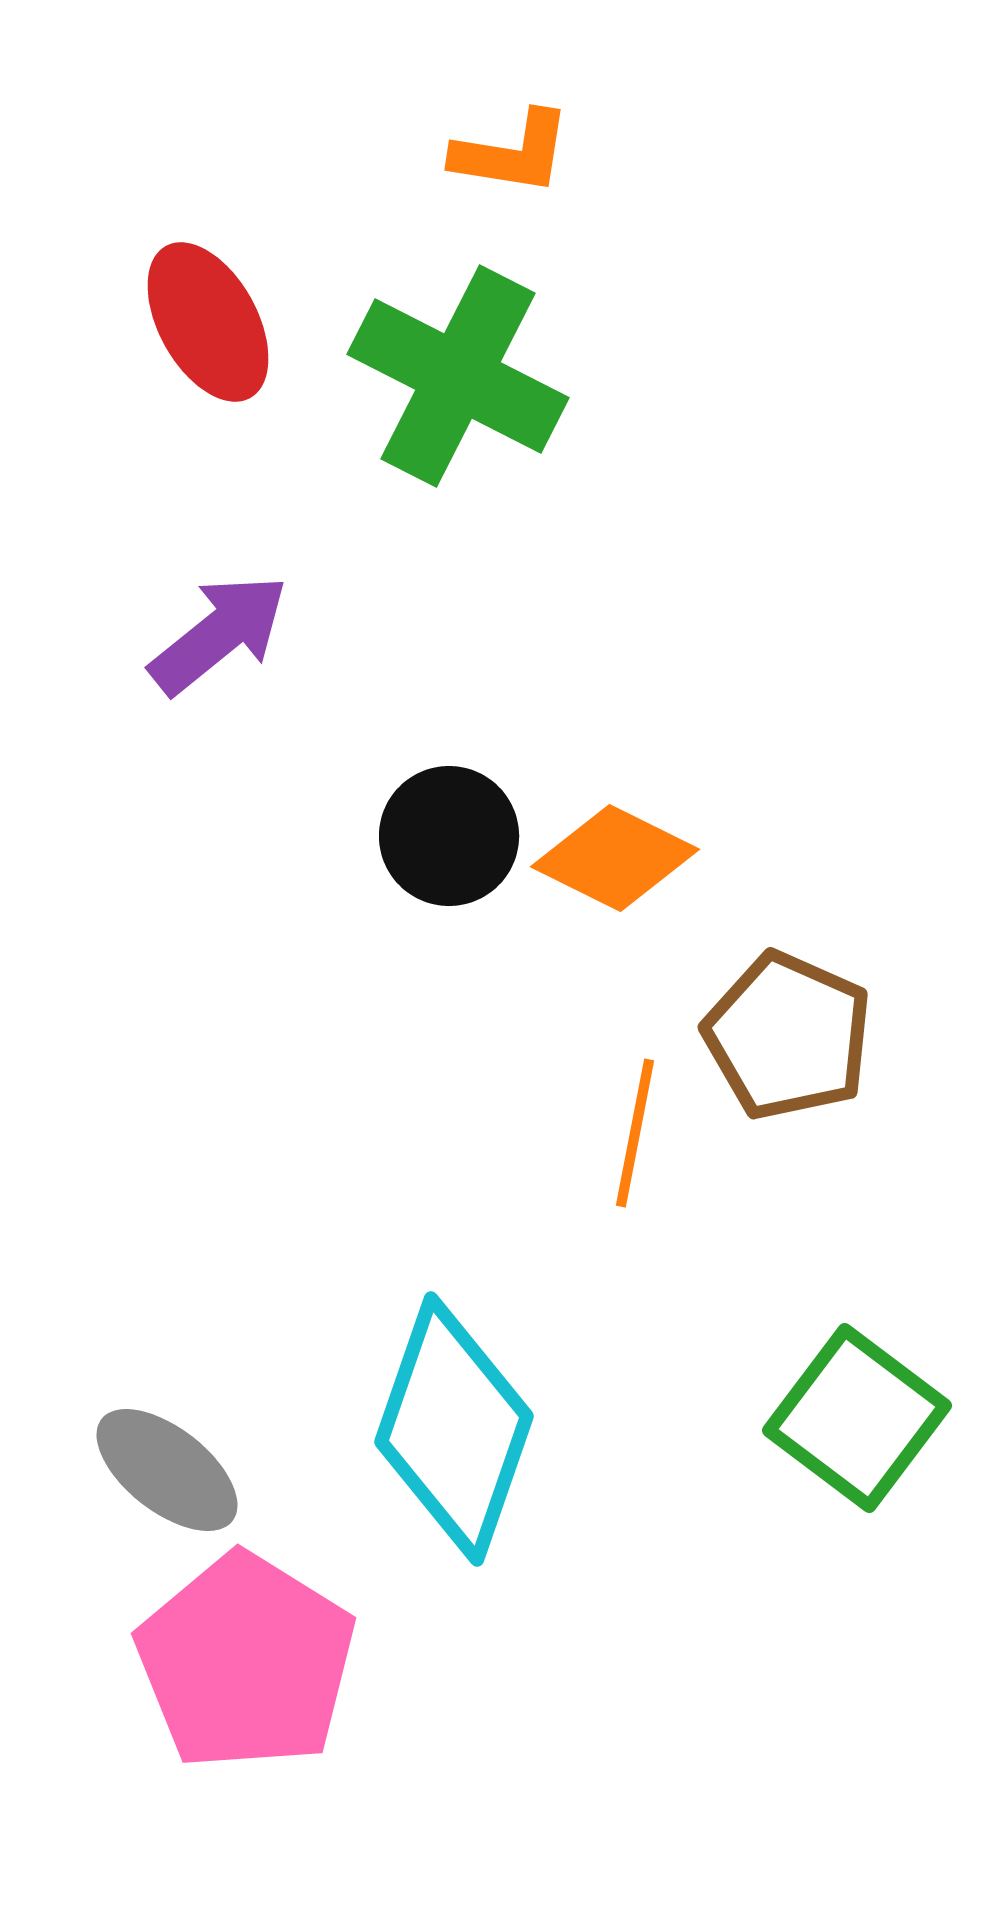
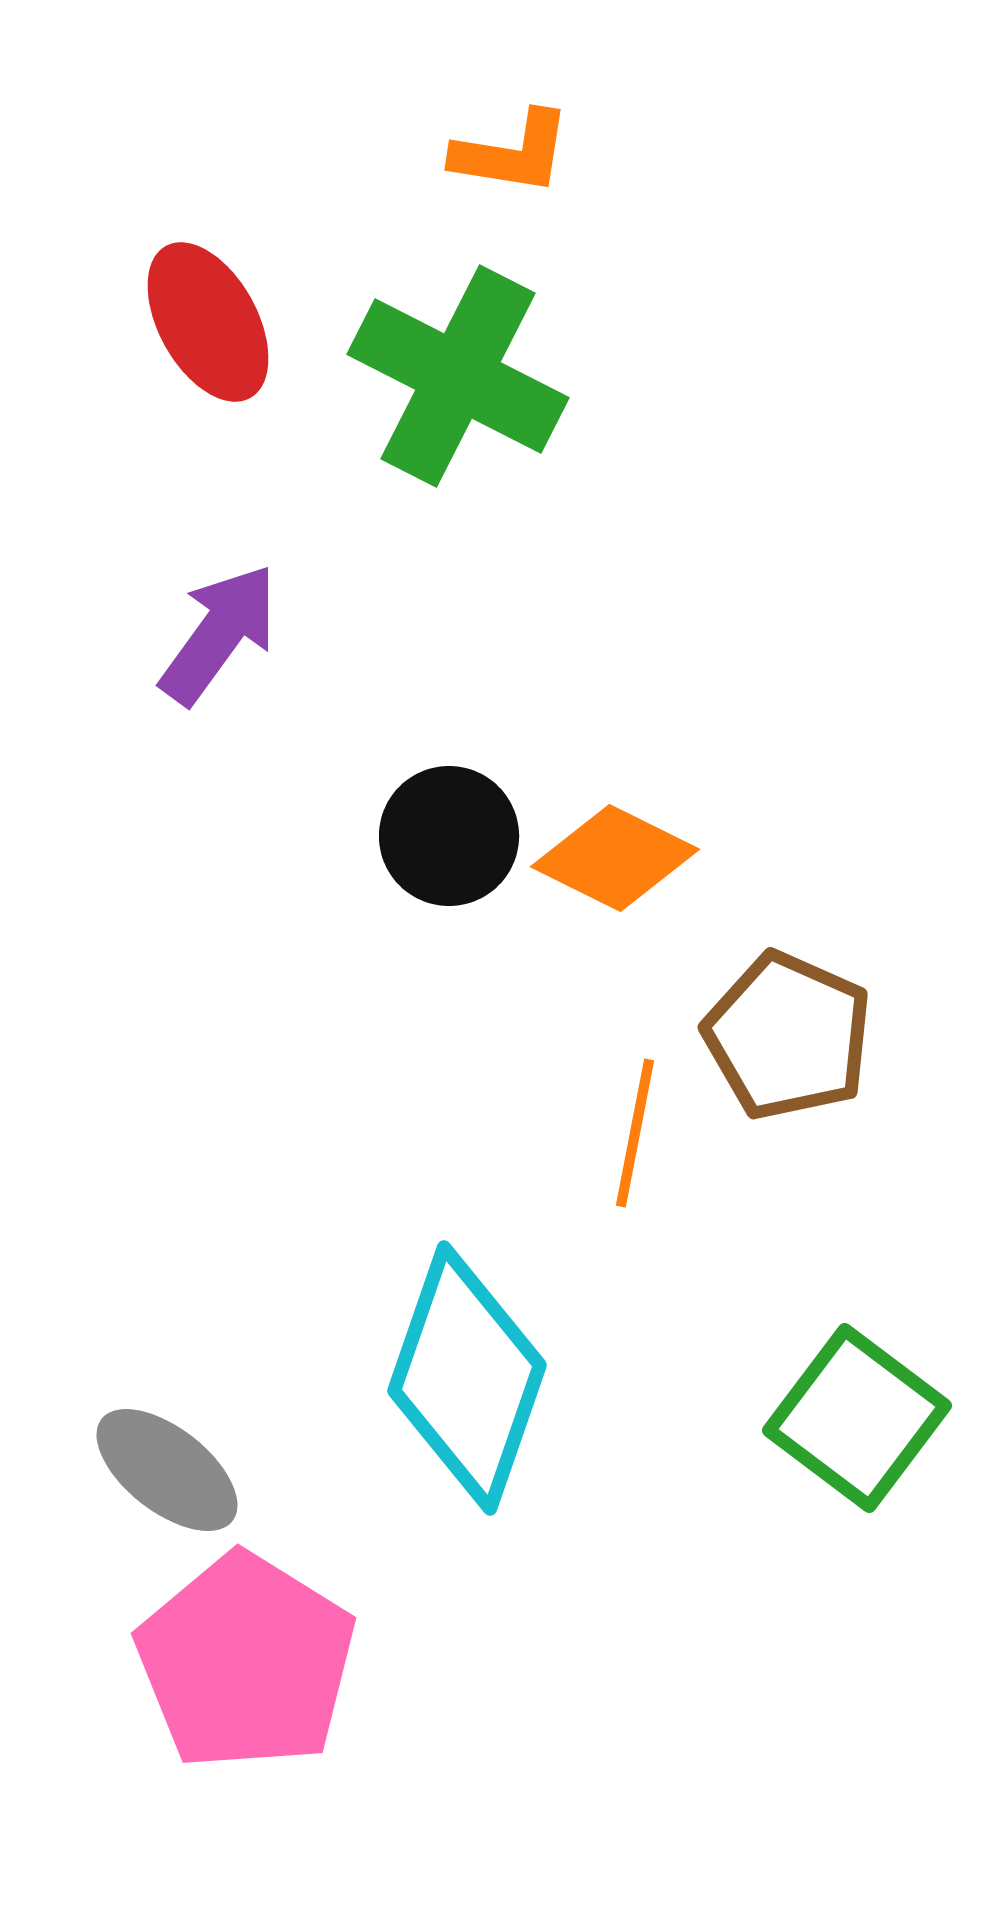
purple arrow: rotated 15 degrees counterclockwise
cyan diamond: moved 13 px right, 51 px up
